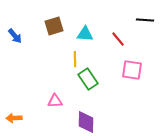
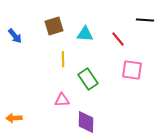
yellow line: moved 12 px left
pink triangle: moved 7 px right, 1 px up
